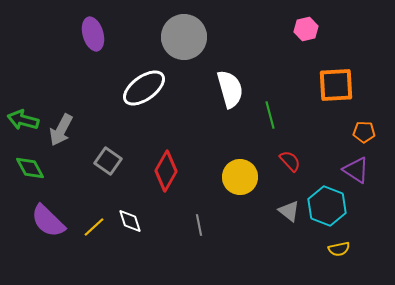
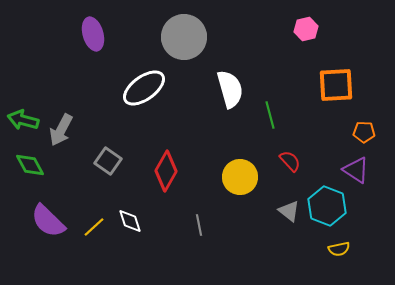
green diamond: moved 3 px up
